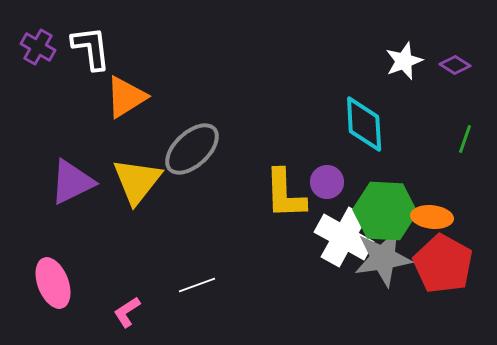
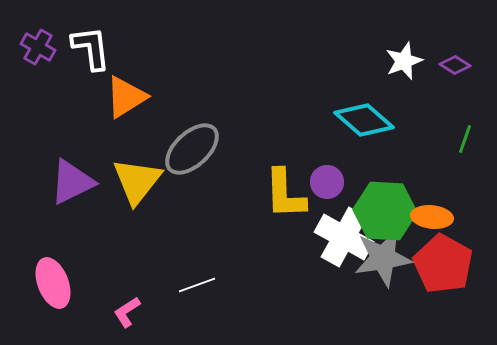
cyan diamond: moved 4 px up; rotated 46 degrees counterclockwise
